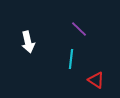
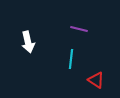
purple line: rotated 30 degrees counterclockwise
